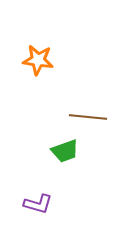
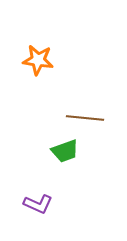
brown line: moved 3 px left, 1 px down
purple L-shape: rotated 8 degrees clockwise
